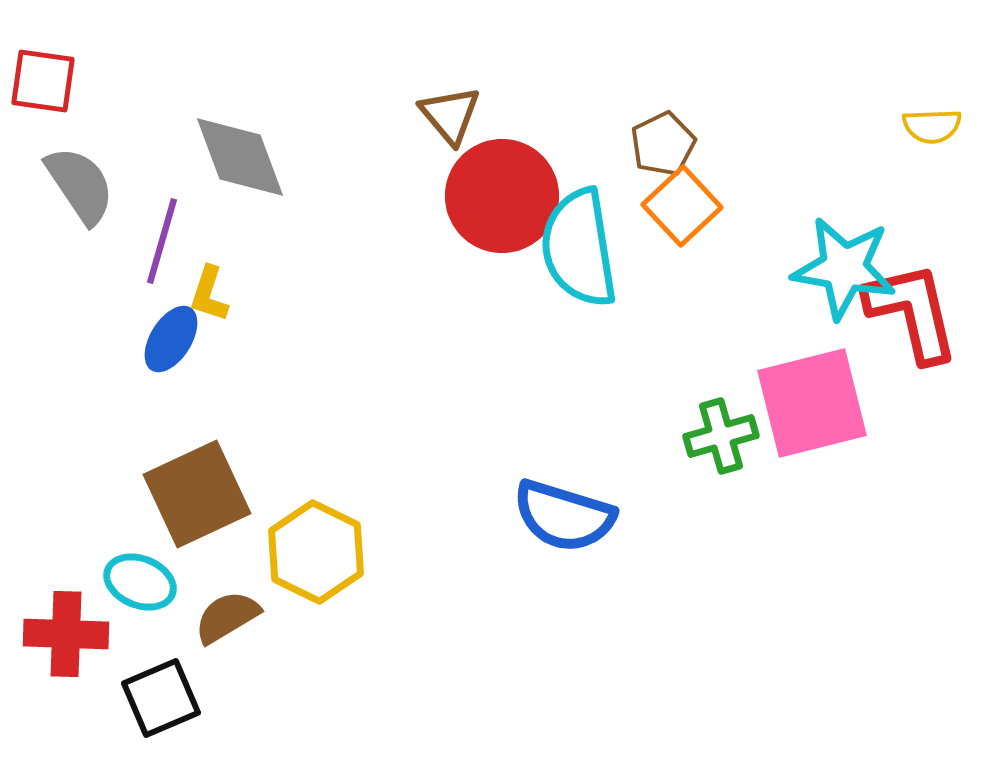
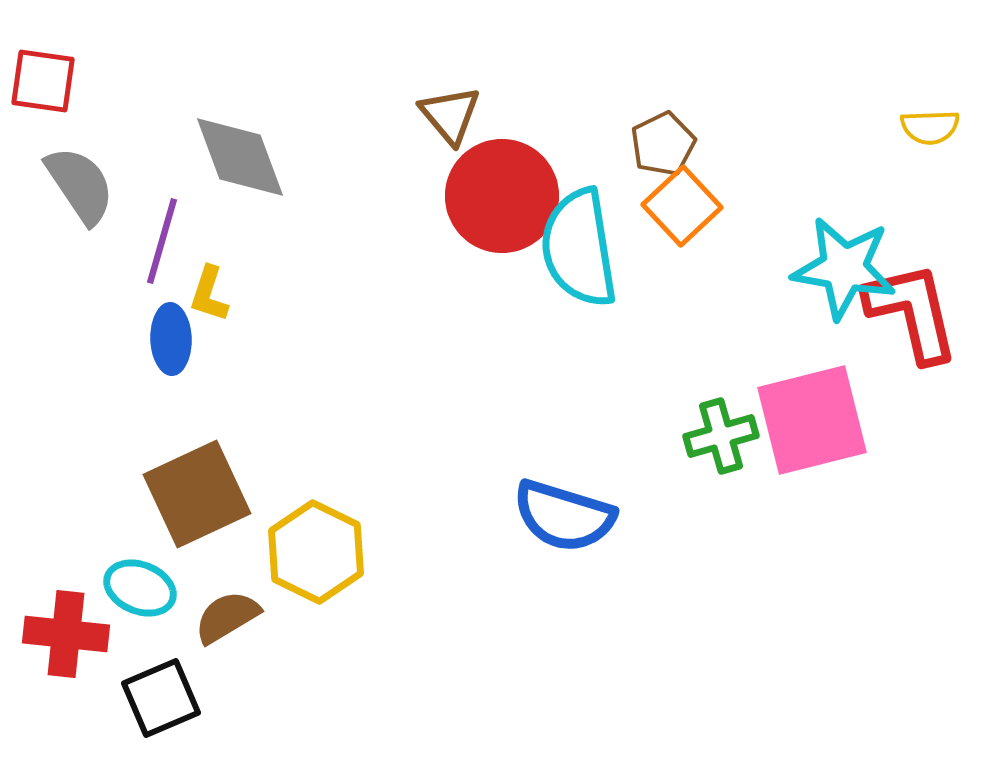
yellow semicircle: moved 2 px left, 1 px down
blue ellipse: rotated 34 degrees counterclockwise
pink square: moved 17 px down
cyan ellipse: moved 6 px down
red cross: rotated 4 degrees clockwise
